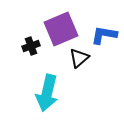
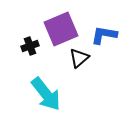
black cross: moved 1 px left
cyan arrow: moved 1 px left, 1 px down; rotated 51 degrees counterclockwise
